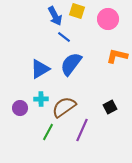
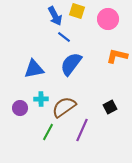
blue triangle: moved 6 px left; rotated 20 degrees clockwise
